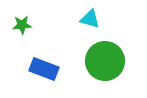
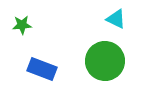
cyan triangle: moved 26 px right; rotated 10 degrees clockwise
blue rectangle: moved 2 px left
